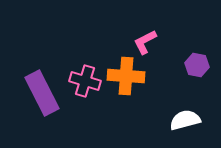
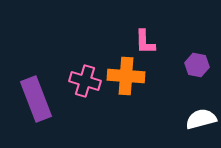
pink L-shape: rotated 64 degrees counterclockwise
purple rectangle: moved 6 px left, 6 px down; rotated 6 degrees clockwise
white semicircle: moved 16 px right, 1 px up
